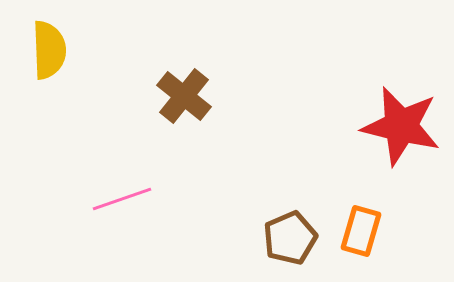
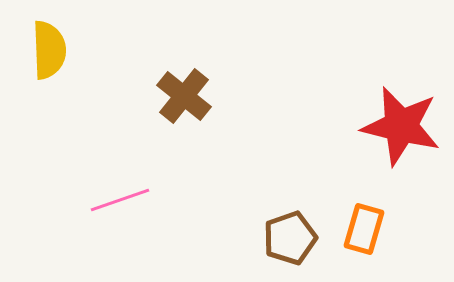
pink line: moved 2 px left, 1 px down
orange rectangle: moved 3 px right, 2 px up
brown pentagon: rotated 4 degrees clockwise
